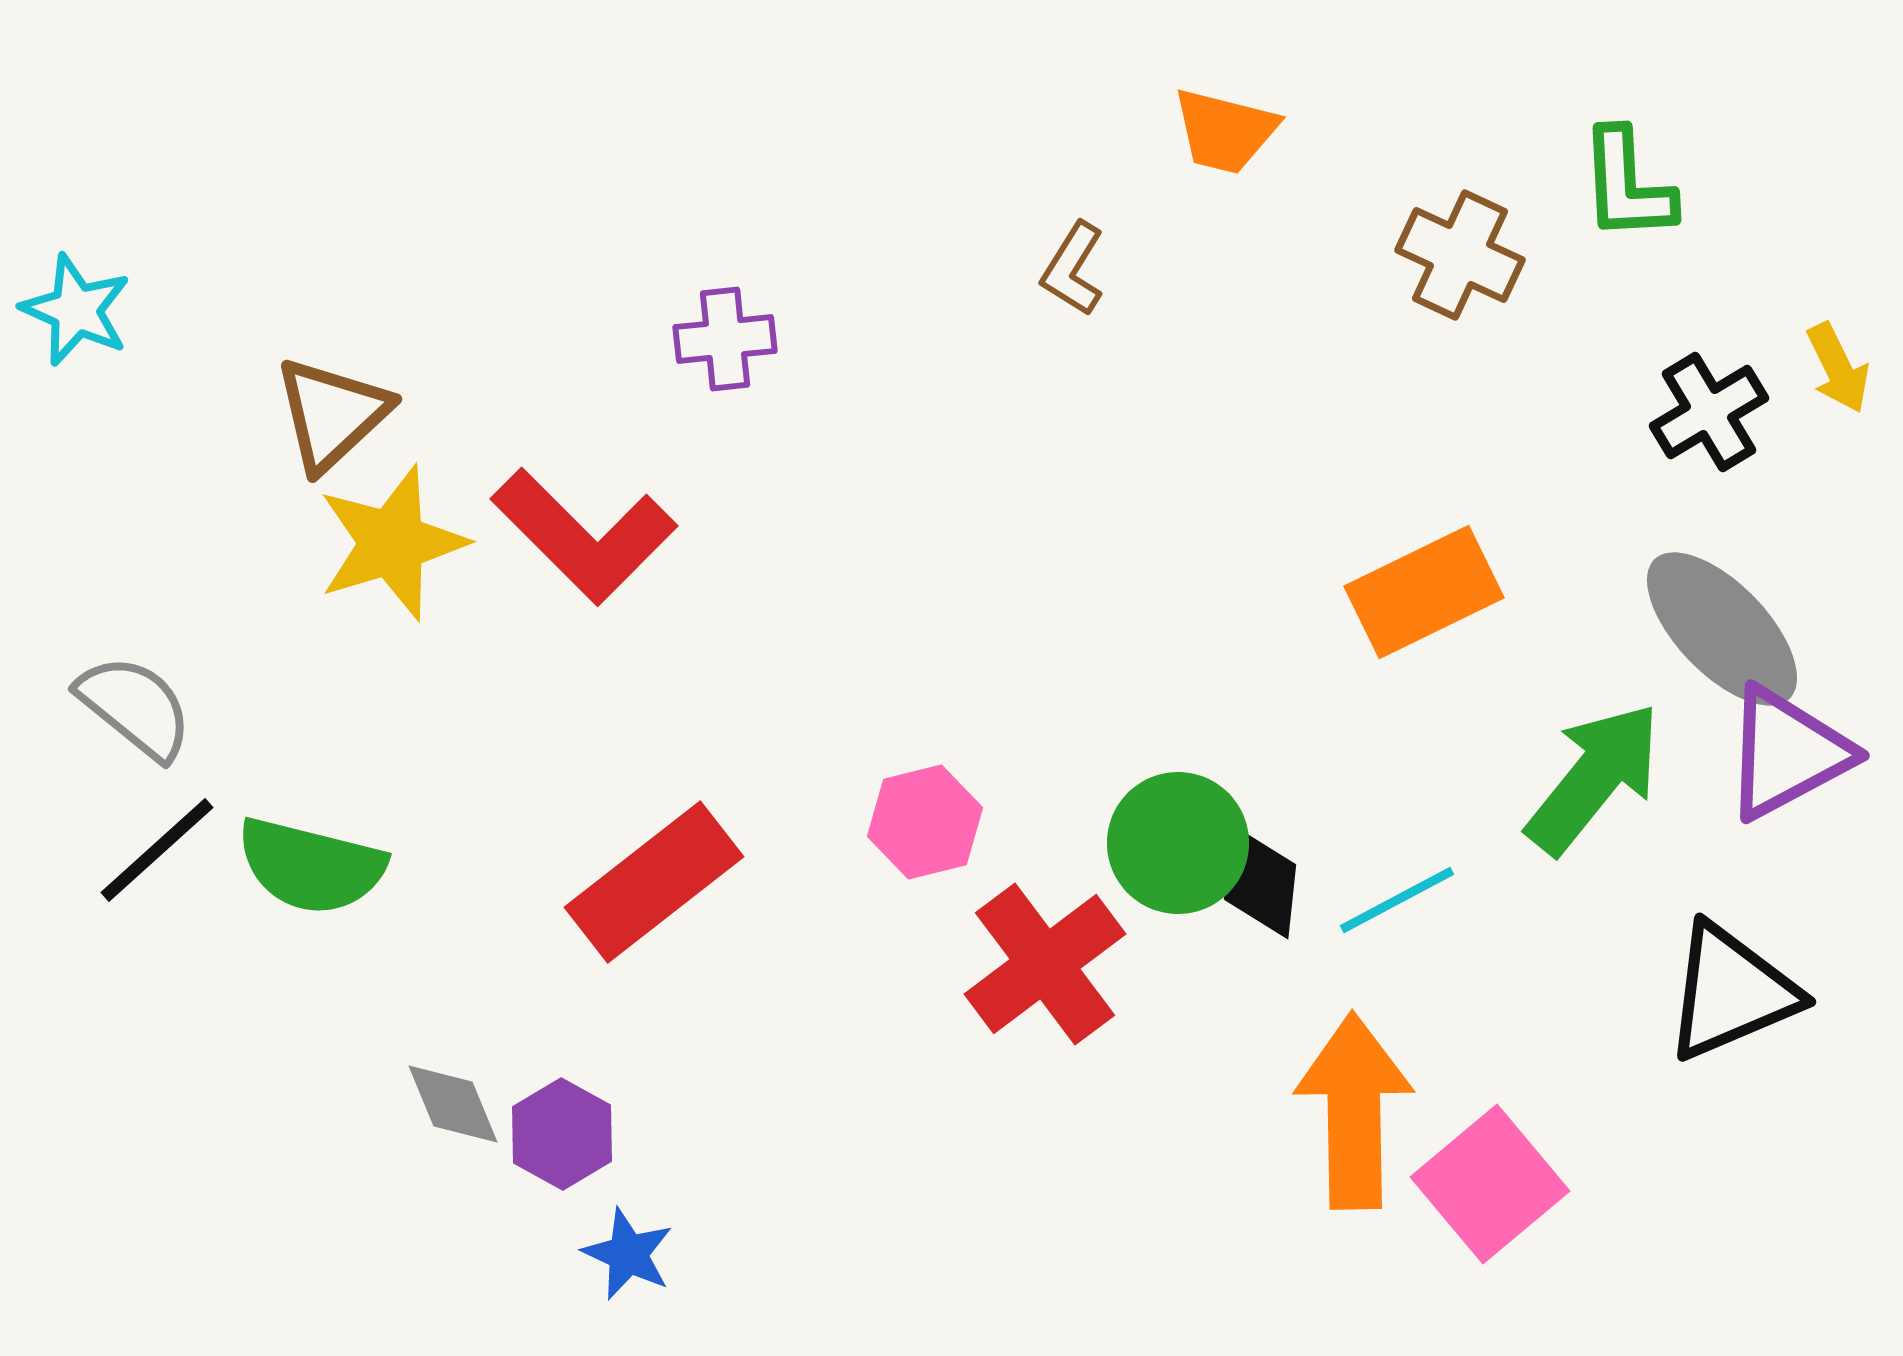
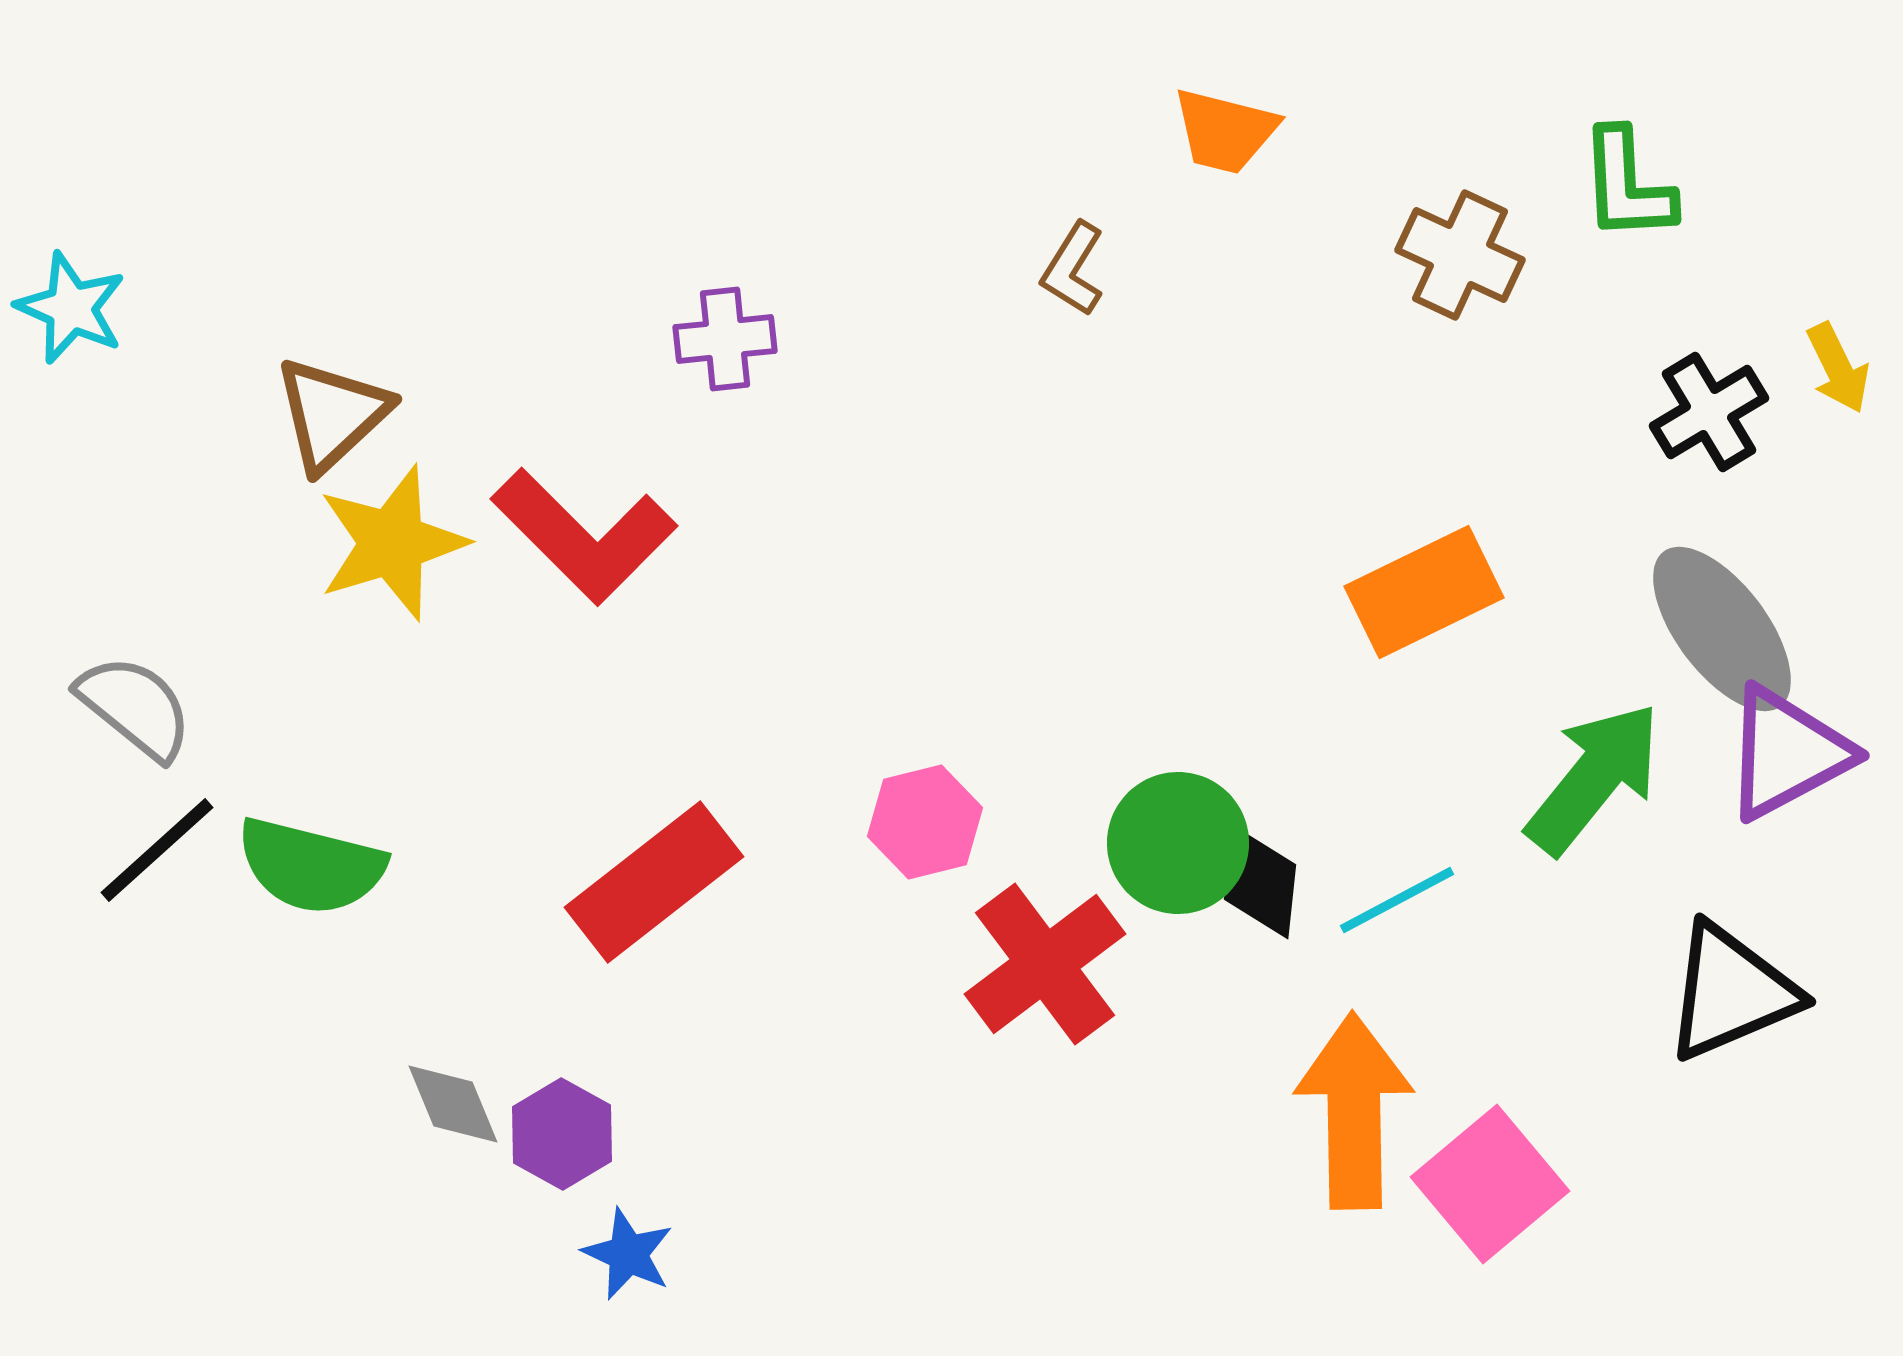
cyan star: moved 5 px left, 2 px up
gray ellipse: rotated 7 degrees clockwise
